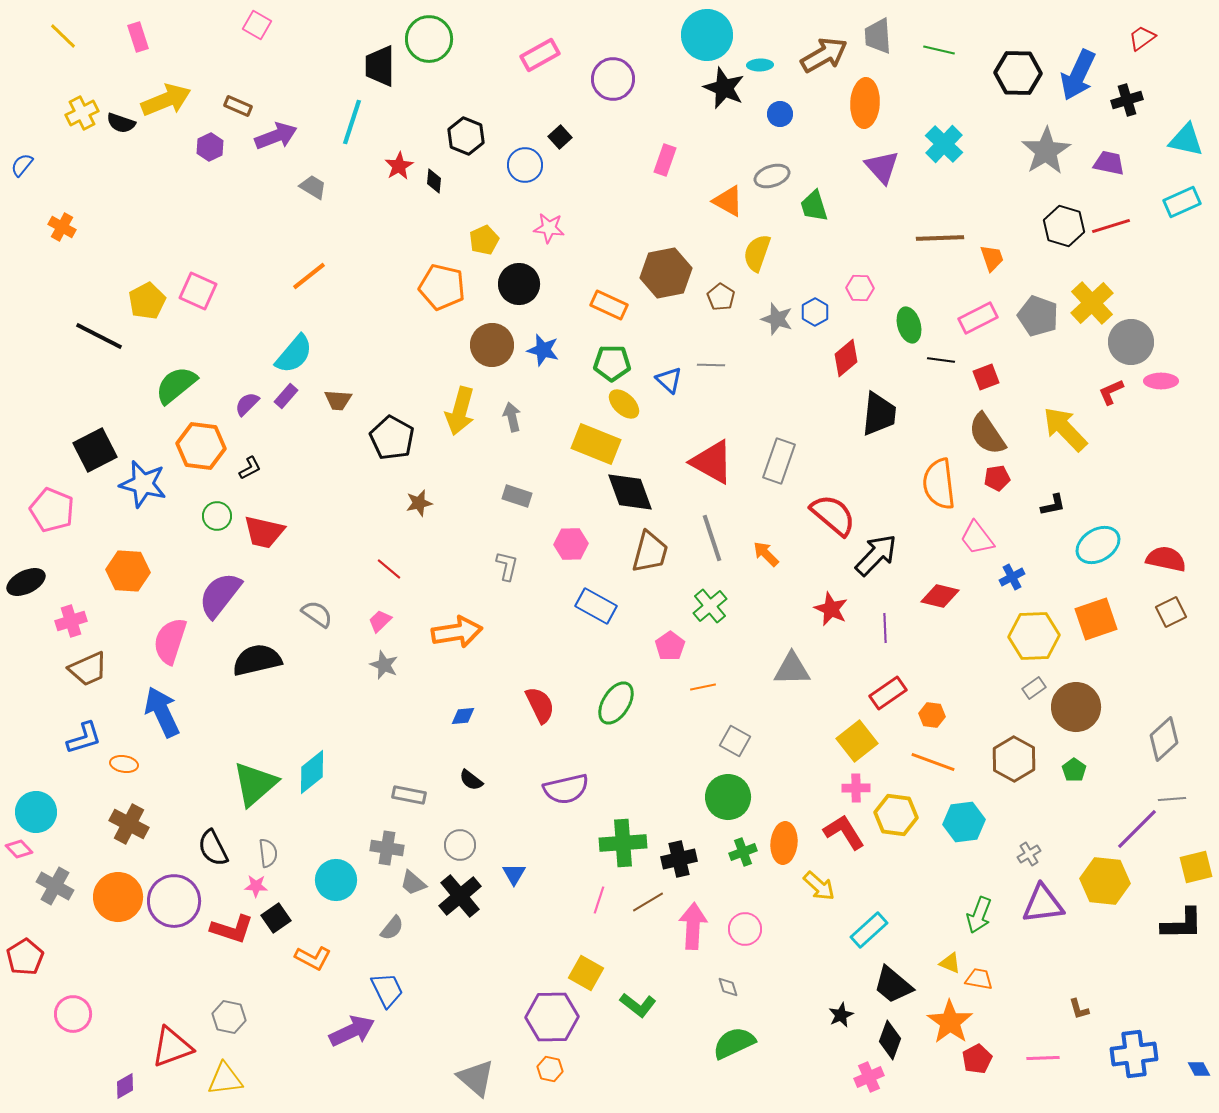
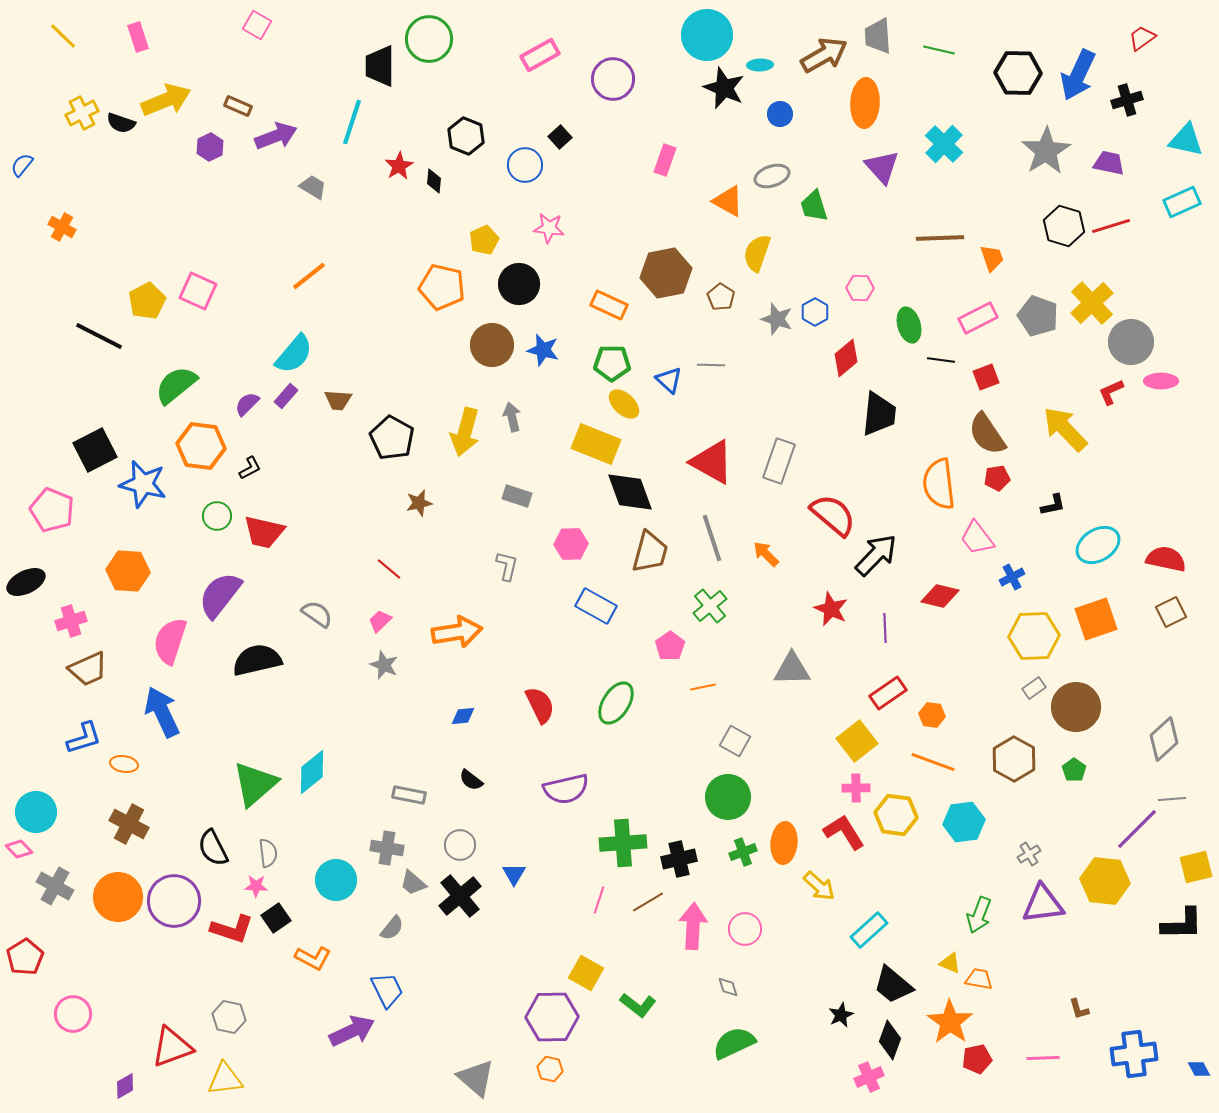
yellow arrow at (460, 411): moved 5 px right, 21 px down
red pentagon at (977, 1059): rotated 16 degrees clockwise
